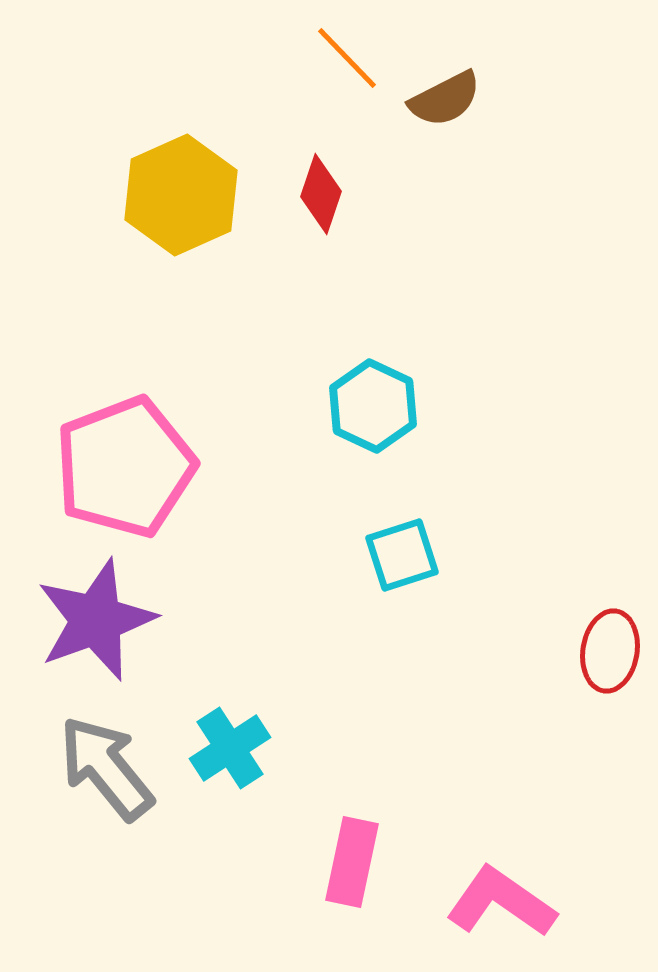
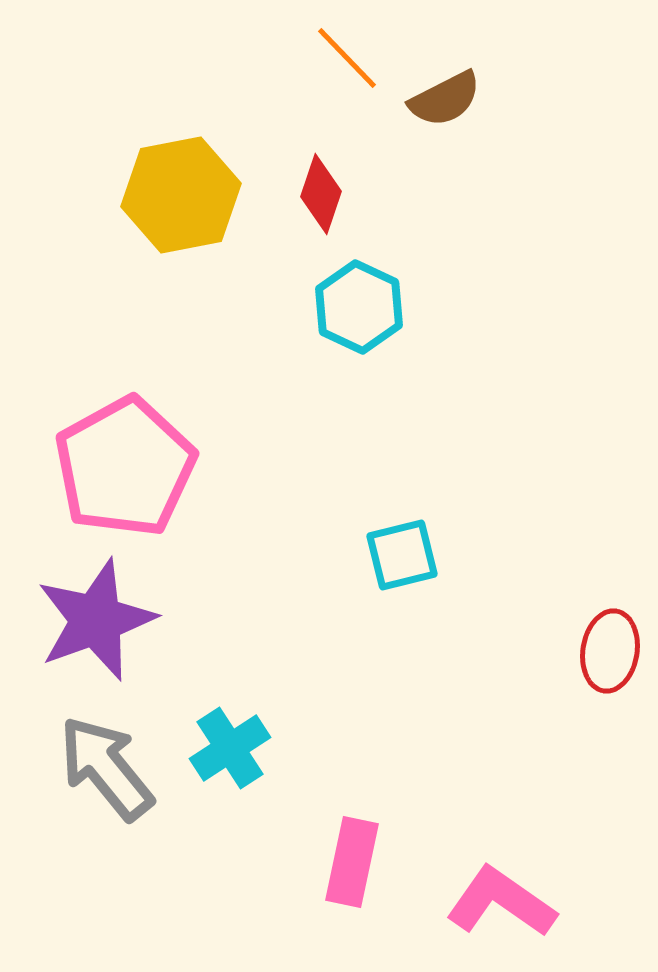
yellow hexagon: rotated 13 degrees clockwise
cyan hexagon: moved 14 px left, 99 px up
pink pentagon: rotated 8 degrees counterclockwise
cyan square: rotated 4 degrees clockwise
